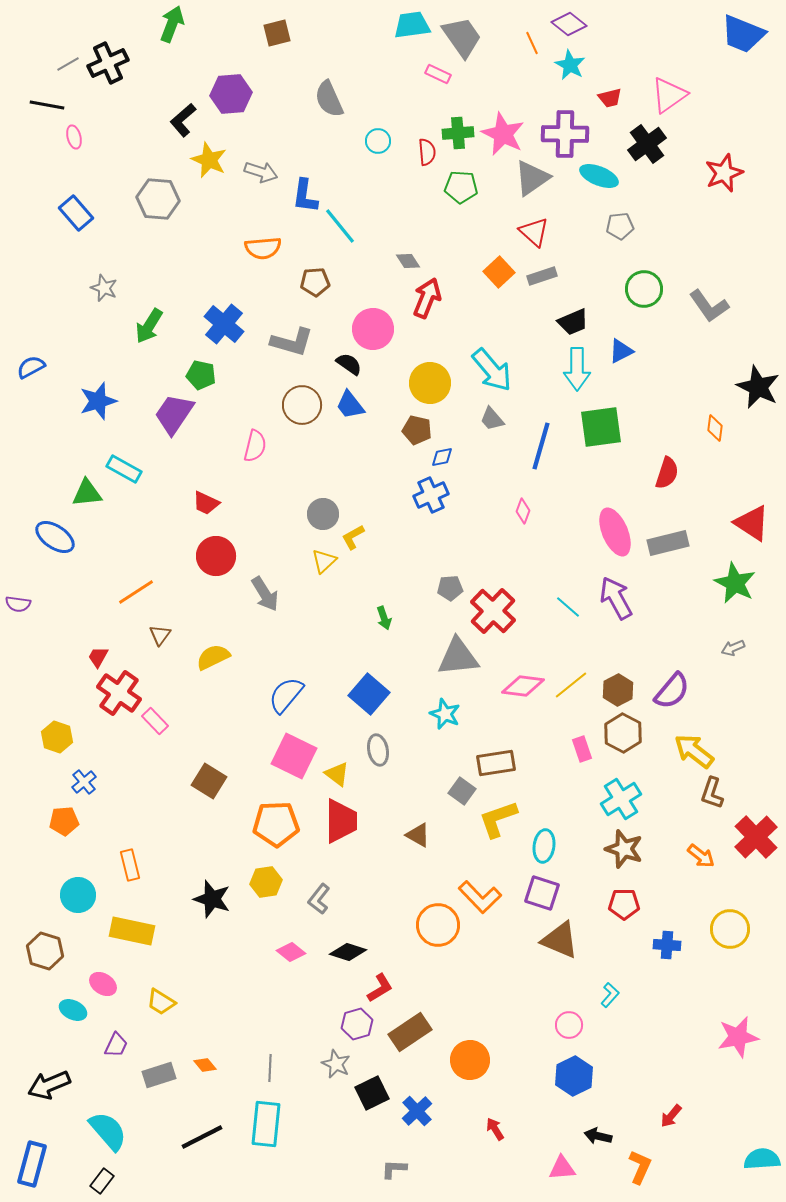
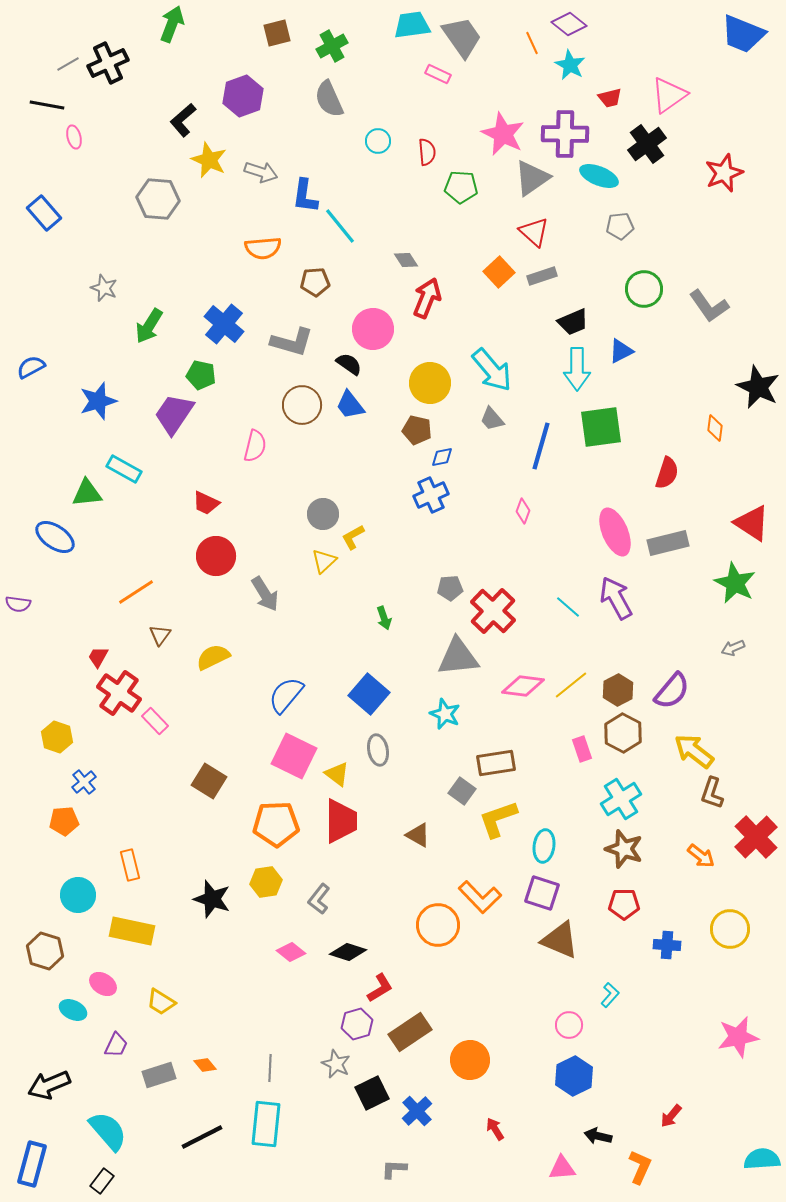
purple hexagon at (231, 94): moved 12 px right, 2 px down; rotated 15 degrees counterclockwise
green cross at (458, 133): moved 126 px left, 87 px up; rotated 24 degrees counterclockwise
blue rectangle at (76, 213): moved 32 px left
gray diamond at (408, 261): moved 2 px left, 1 px up
